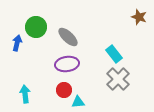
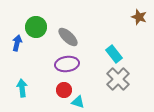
cyan arrow: moved 3 px left, 6 px up
cyan triangle: rotated 24 degrees clockwise
